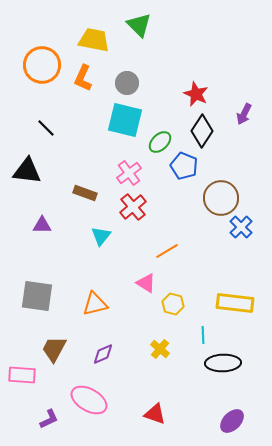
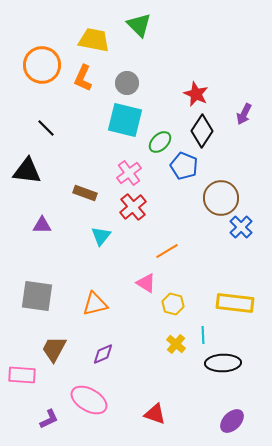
yellow cross: moved 16 px right, 5 px up
